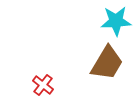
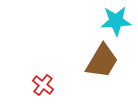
brown trapezoid: moved 5 px left, 2 px up
